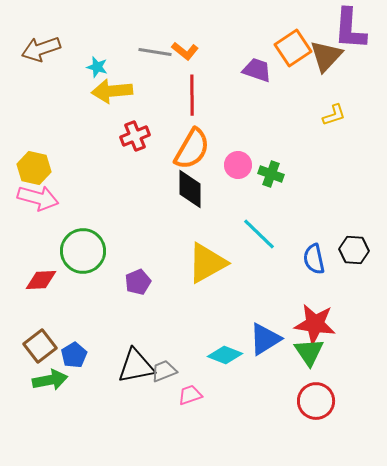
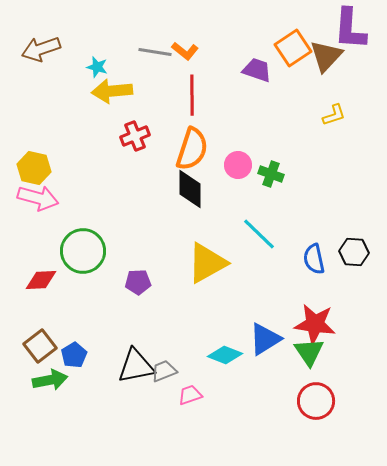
orange semicircle: rotated 12 degrees counterclockwise
black hexagon: moved 2 px down
purple pentagon: rotated 20 degrees clockwise
